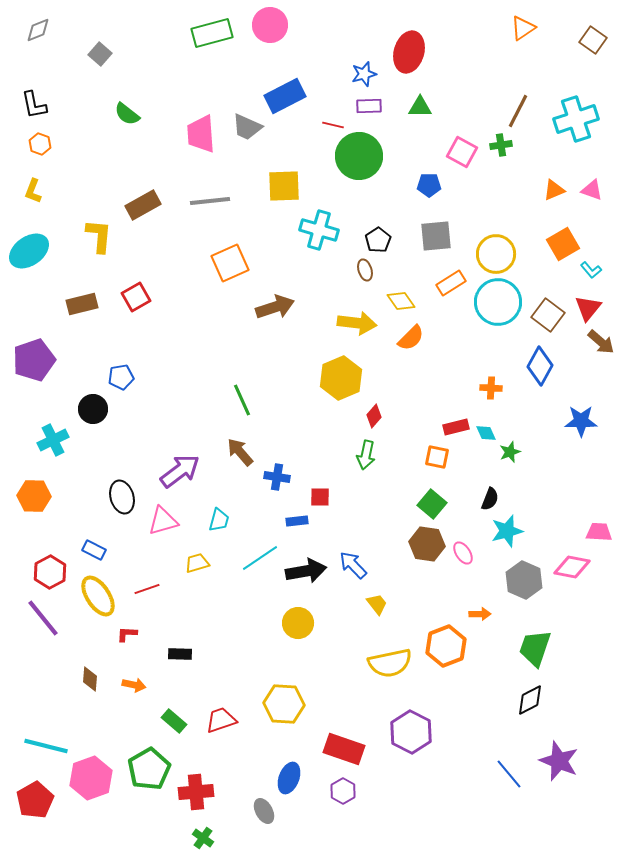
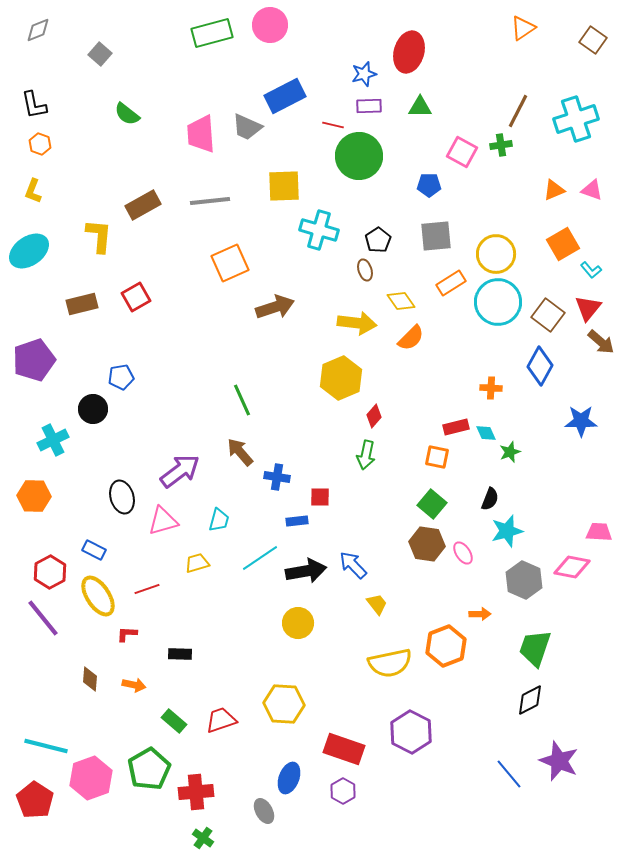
red pentagon at (35, 800): rotated 9 degrees counterclockwise
